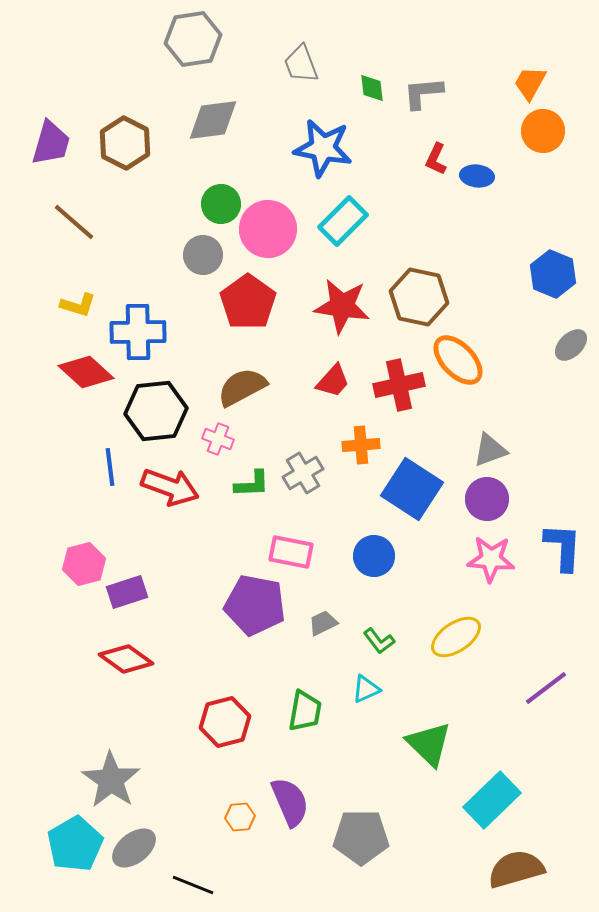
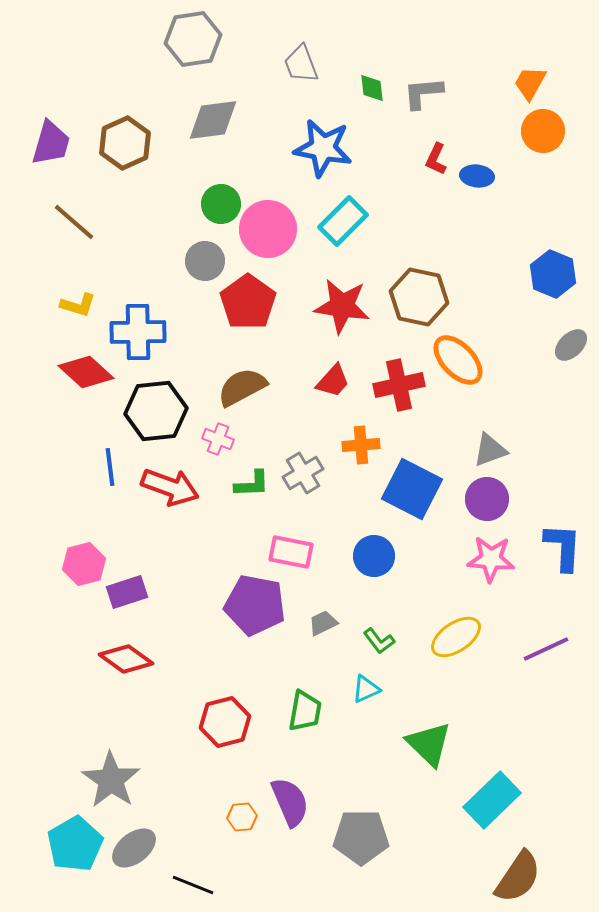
brown hexagon at (125, 143): rotated 9 degrees clockwise
gray circle at (203, 255): moved 2 px right, 6 px down
blue square at (412, 489): rotated 6 degrees counterclockwise
purple line at (546, 688): moved 39 px up; rotated 12 degrees clockwise
orange hexagon at (240, 817): moved 2 px right
brown semicircle at (516, 869): moved 2 px right, 8 px down; rotated 140 degrees clockwise
